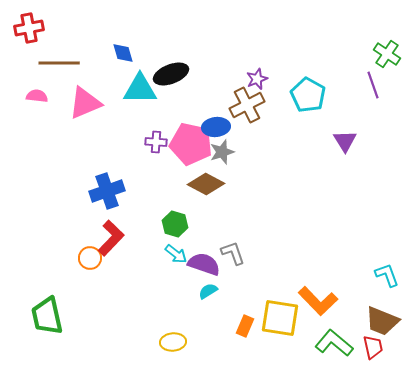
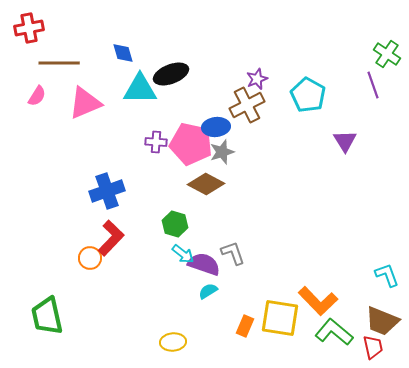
pink semicircle: rotated 115 degrees clockwise
cyan arrow: moved 7 px right
green L-shape: moved 11 px up
